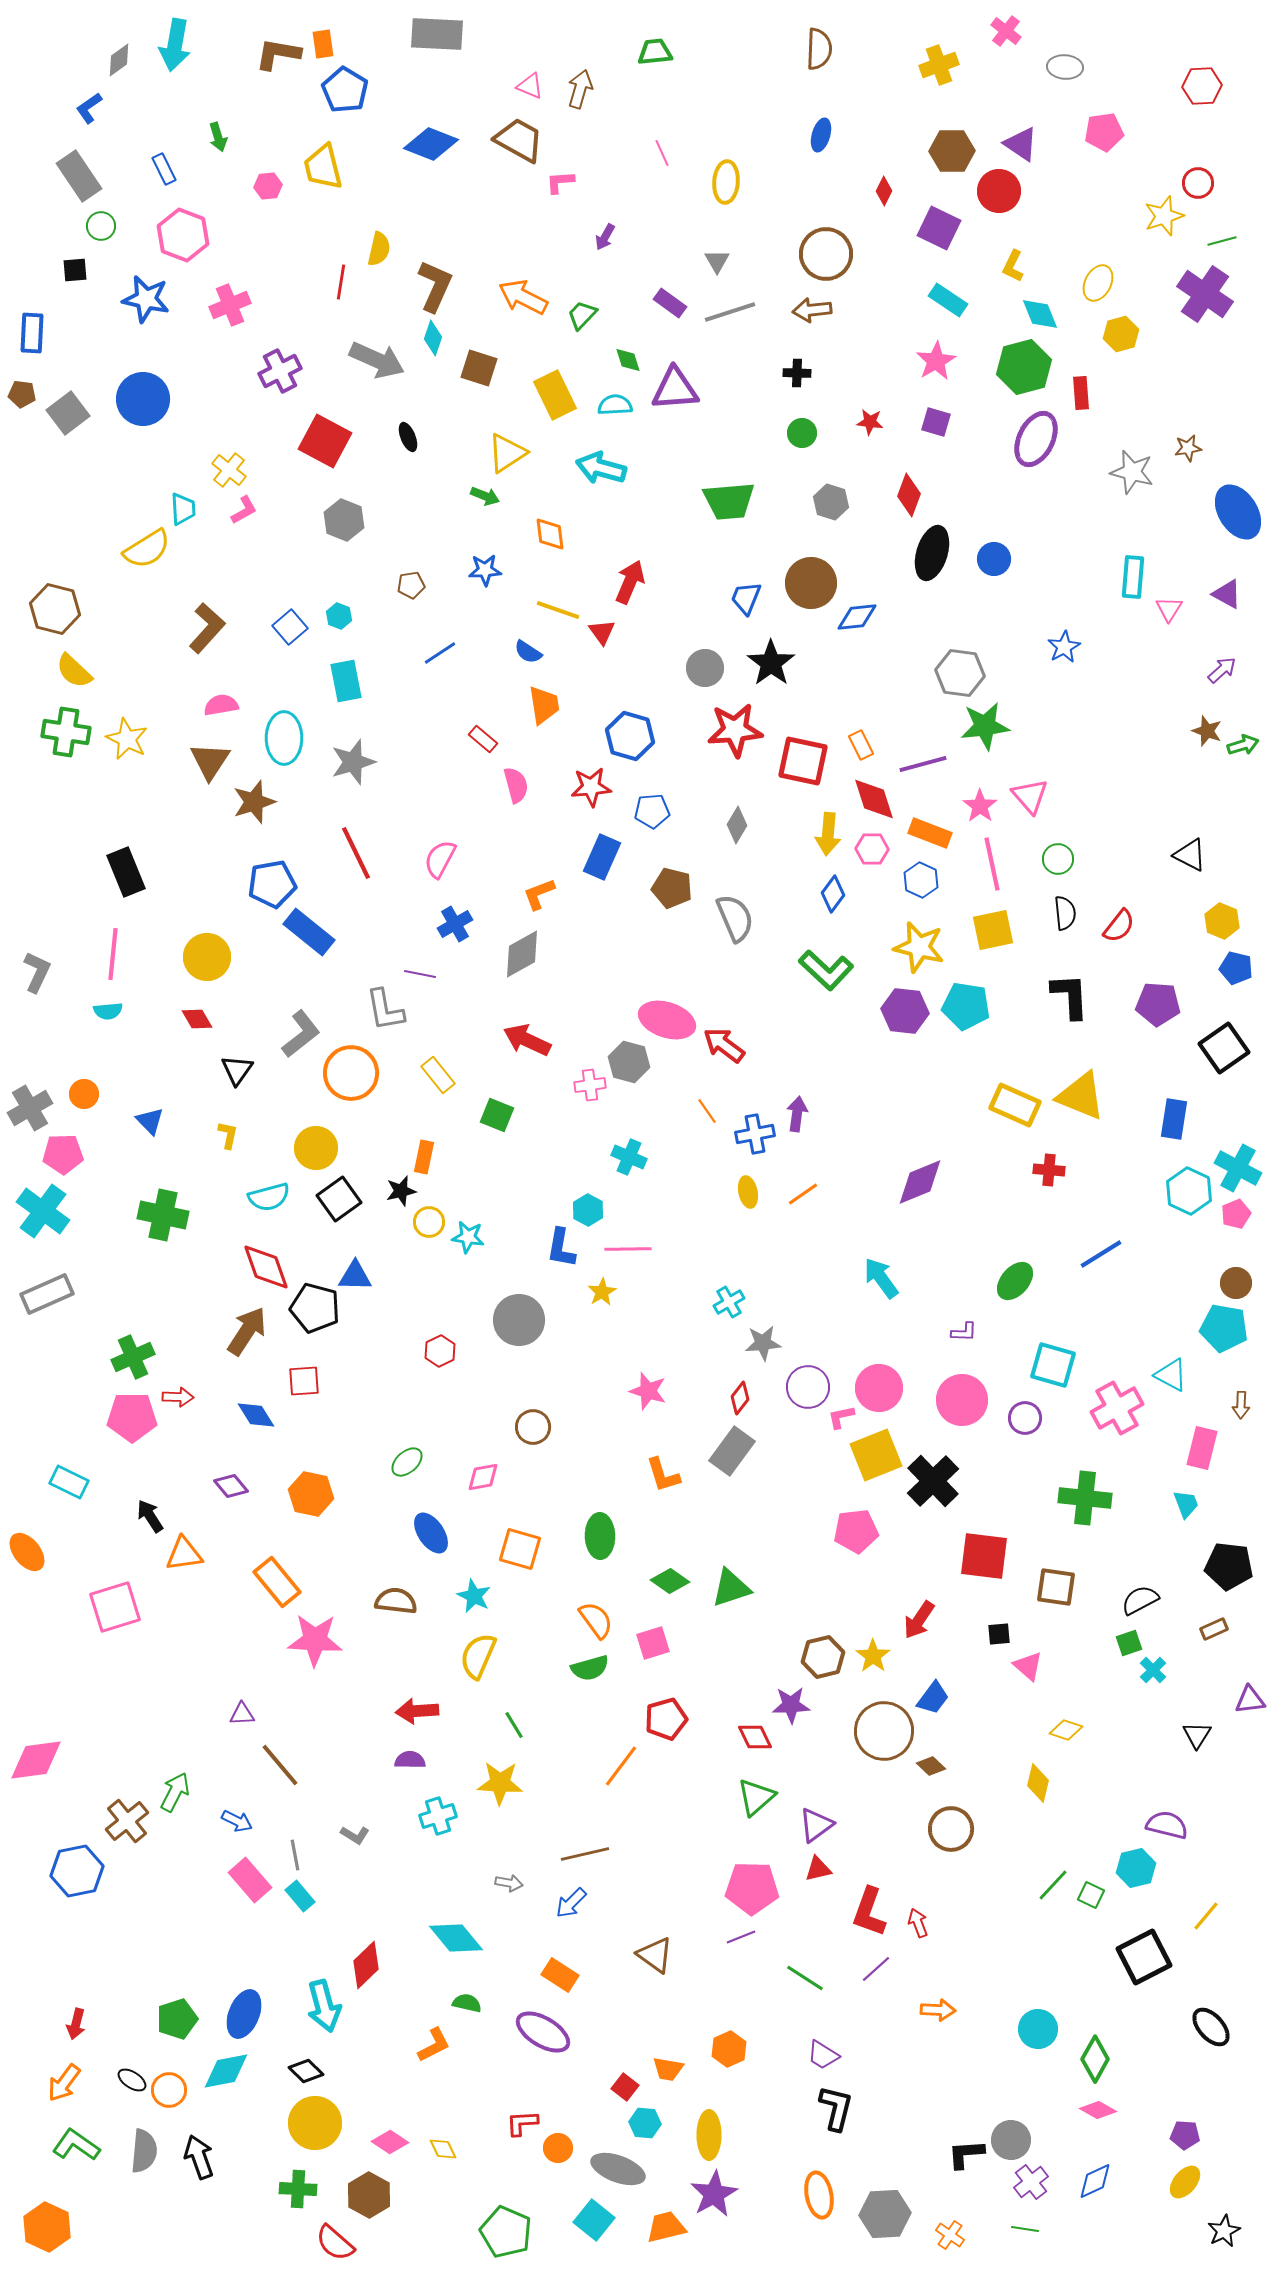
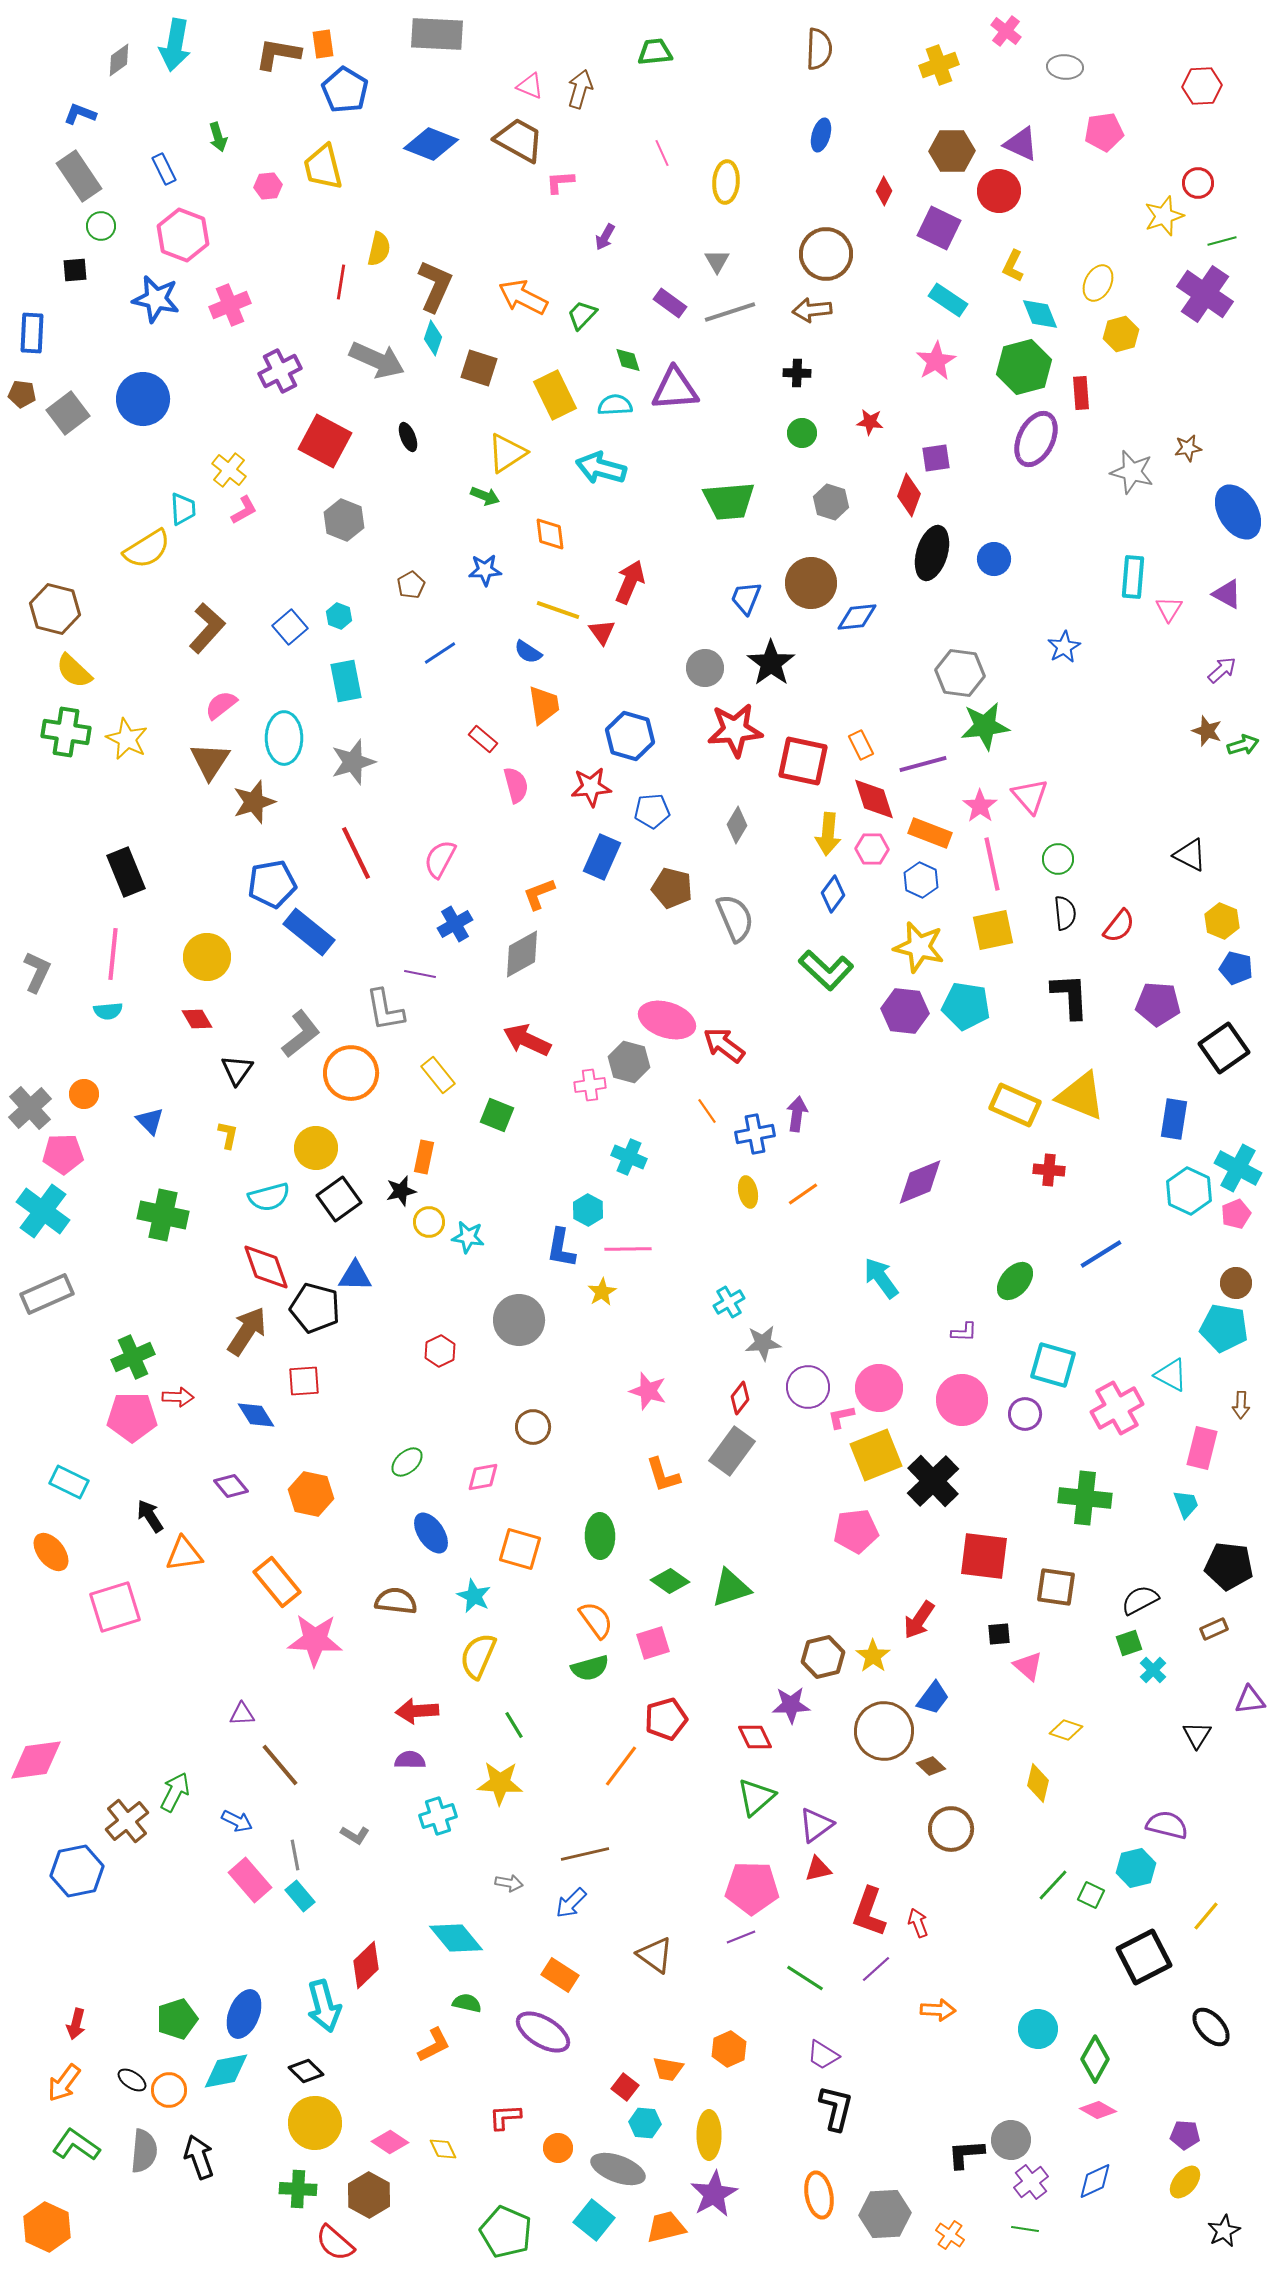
blue L-shape at (89, 108): moved 9 px left, 6 px down; rotated 56 degrees clockwise
purple triangle at (1021, 144): rotated 9 degrees counterclockwise
blue star at (146, 299): moved 10 px right
purple square at (936, 422): moved 36 px down; rotated 24 degrees counterclockwise
brown pentagon at (411, 585): rotated 20 degrees counterclockwise
pink semicircle at (221, 705): rotated 28 degrees counterclockwise
gray cross at (30, 1108): rotated 12 degrees counterclockwise
purple circle at (1025, 1418): moved 4 px up
orange ellipse at (27, 1552): moved 24 px right
red L-shape at (522, 2123): moved 17 px left, 6 px up
